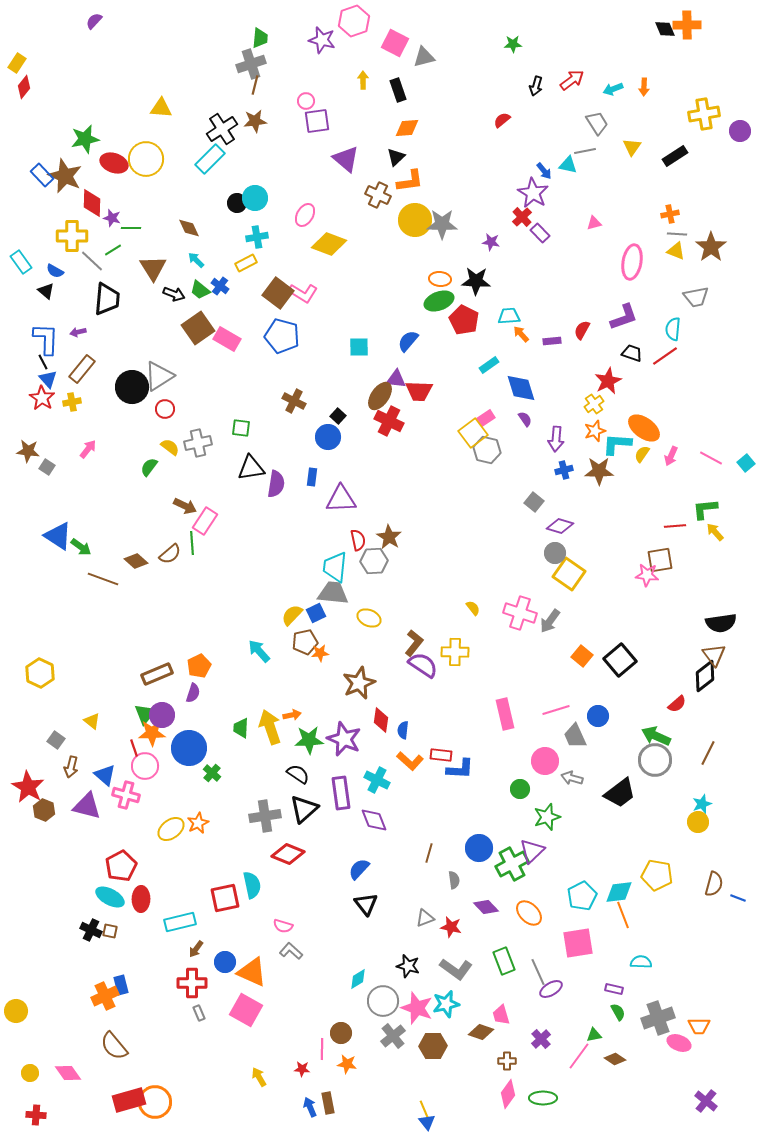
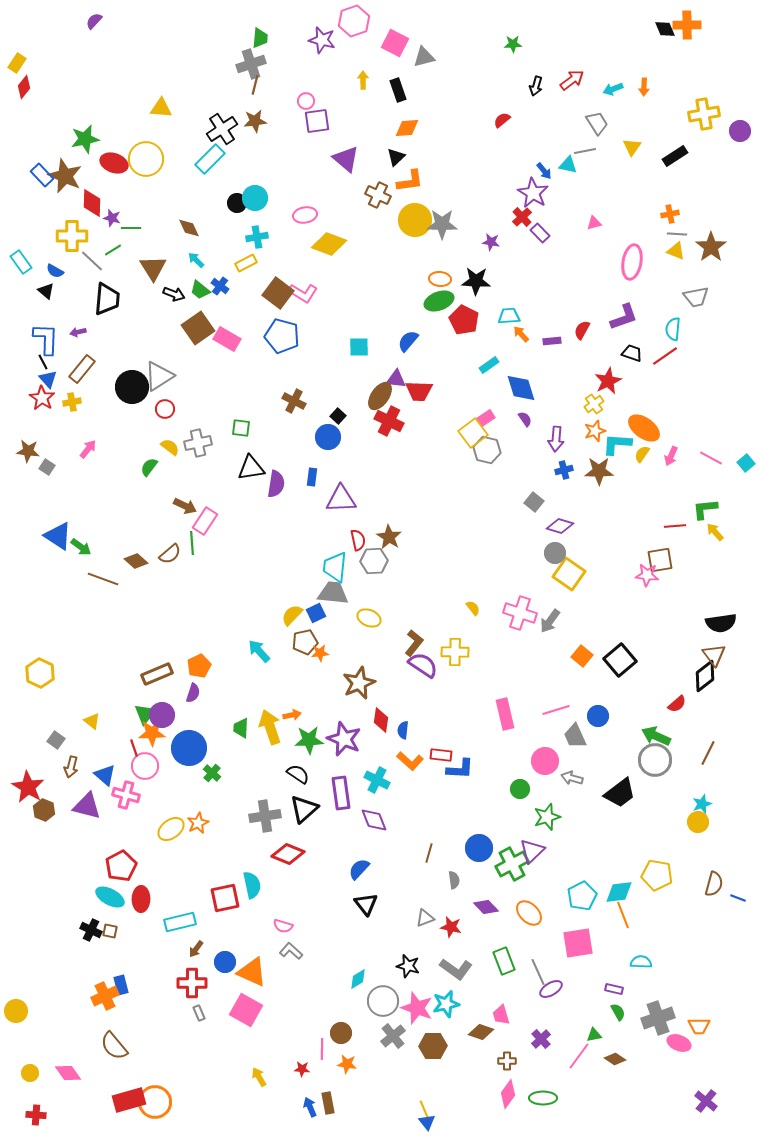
pink ellipse at (305, 215): rotated 50 degrees clockwise
